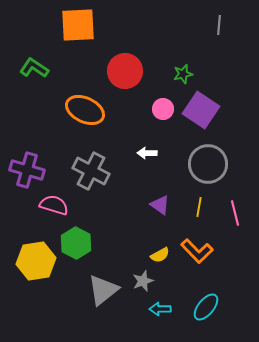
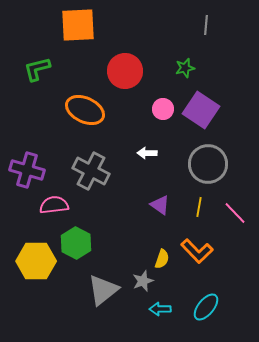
gray line: moved 13 px left
green L-shape: moved 3 px right, 1 px down; rotated 48 degrees counterclockwise
green star: moved 2 px right, 6 px up
pink semicircle: rotated 24 degrees counterclockwise
pink line: rotated 30 degrees counterclockwise
yellow semicircle: moved 2 px right, 4 px down; rotated 42 degrees counterclockwise
yellow hexagon: rotated 9 degrees clockwise
